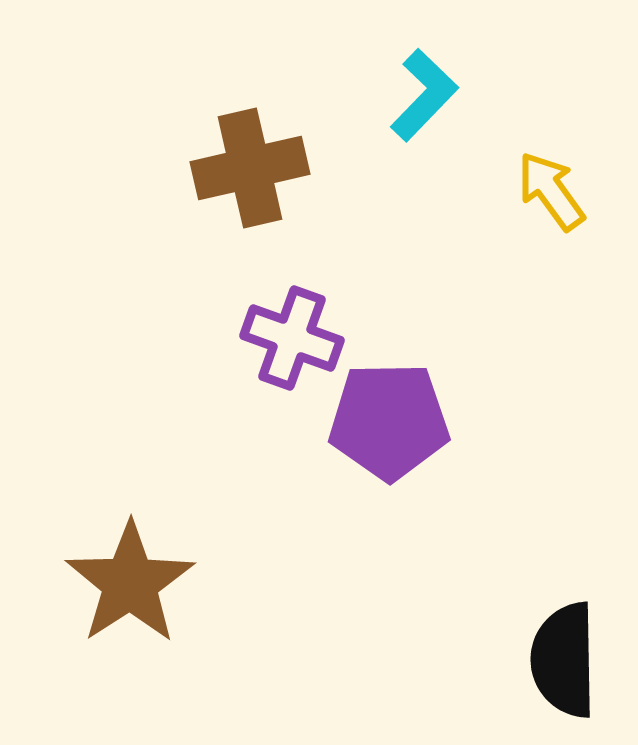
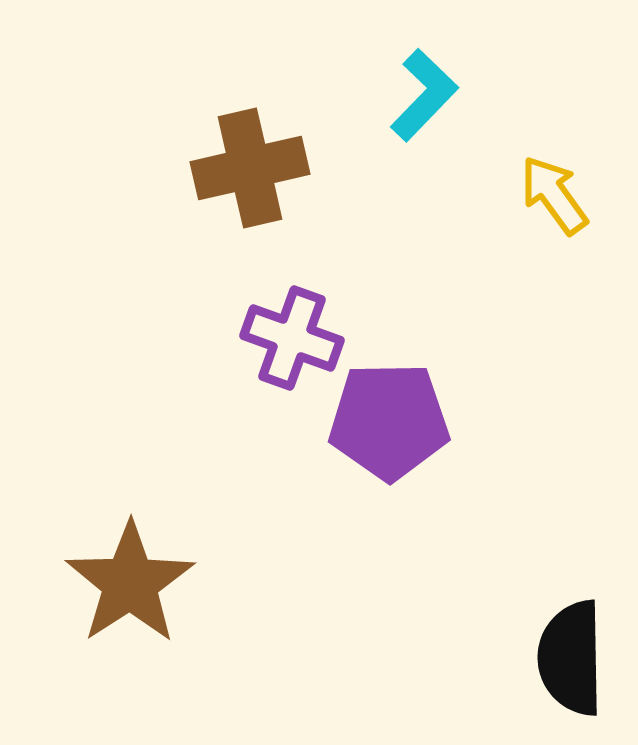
yellow arrow: moved 3 px right, 4 px down
black semicircle: moved 7 px right, 2 px up
